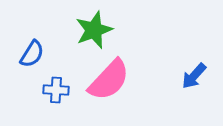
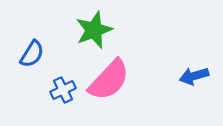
blue arrow: rotated 32 degrees clockwise
blue cross: moved 7 px right; rotated 30 degrees counterclockwise
